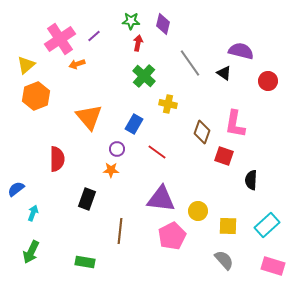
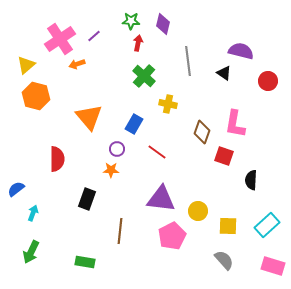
gray line: moved 2 px left, 2 px up; rotated 28 degrees clockwise
orange hexagon: rotated 24 degrees counterclockwise
